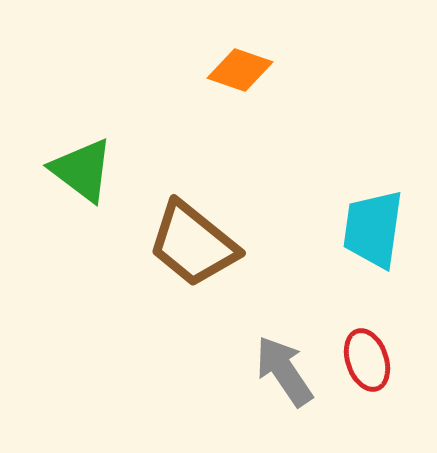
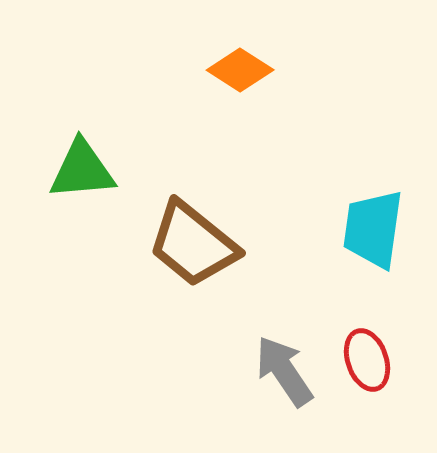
orange diamond: rotated 14 degrees clockwise
green triangle: rotated 42 degrees counterclockwise
